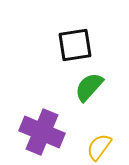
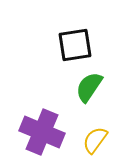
green semicircle: rotated 8 degrees counterclockwise
yellow semicircle: moved 4 px left, 7 px up
